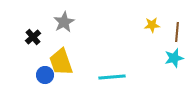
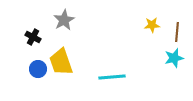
gray star: moved 2 px up
black cross: rotated 21 degrees counterclockwise
blue circle: moved 7 px left, 6 px up
